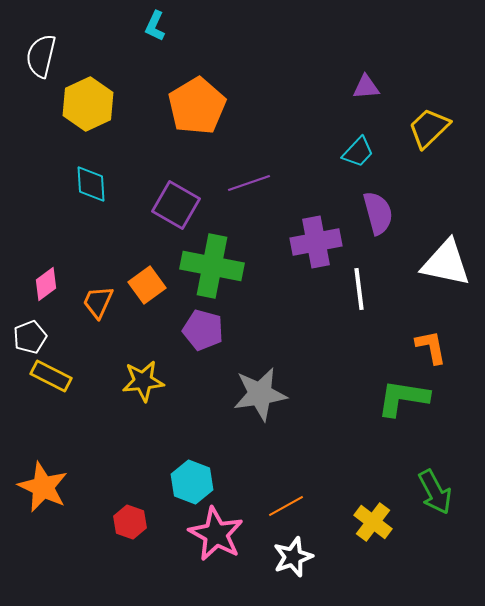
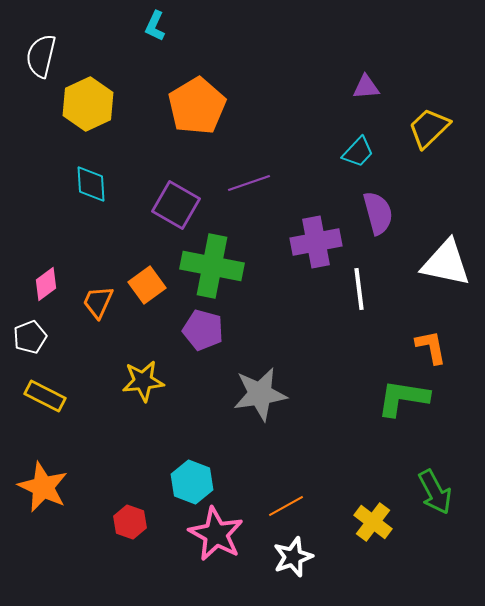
yellow rectangle: moved 6 px left, 20 px down
